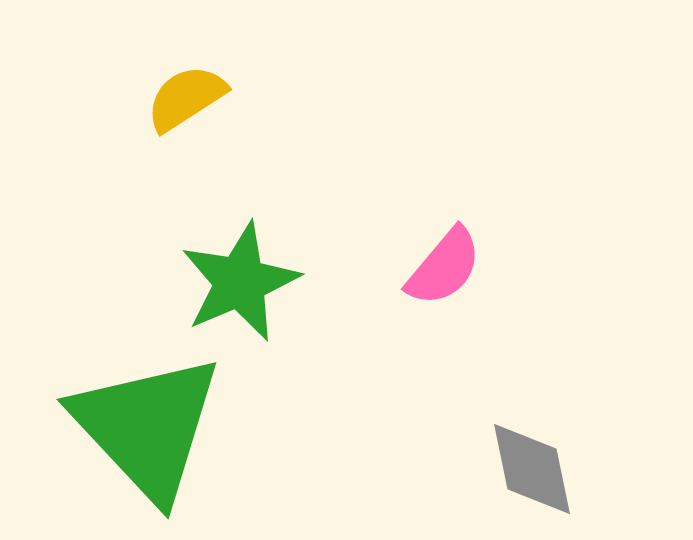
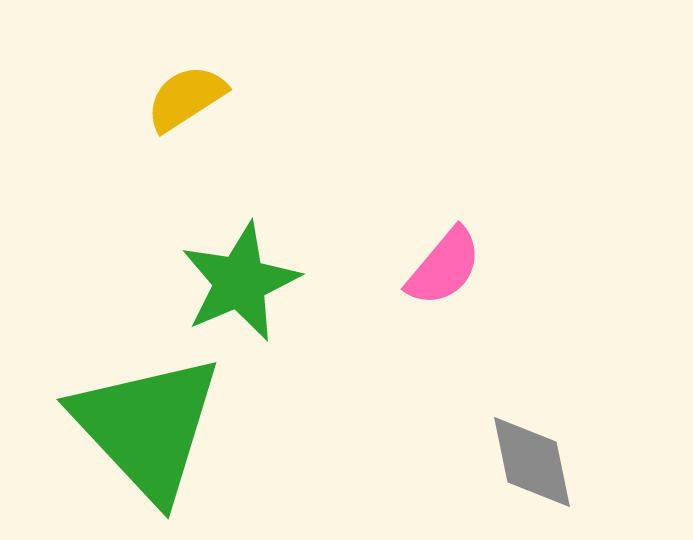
gray diamond: moved 7 px up
